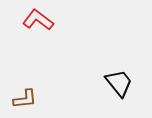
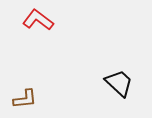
black trapezoid: rotated 8 degrees counterclockwise
